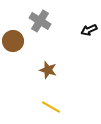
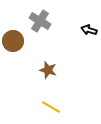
black arrow: rotated 42 degrees clockwise
